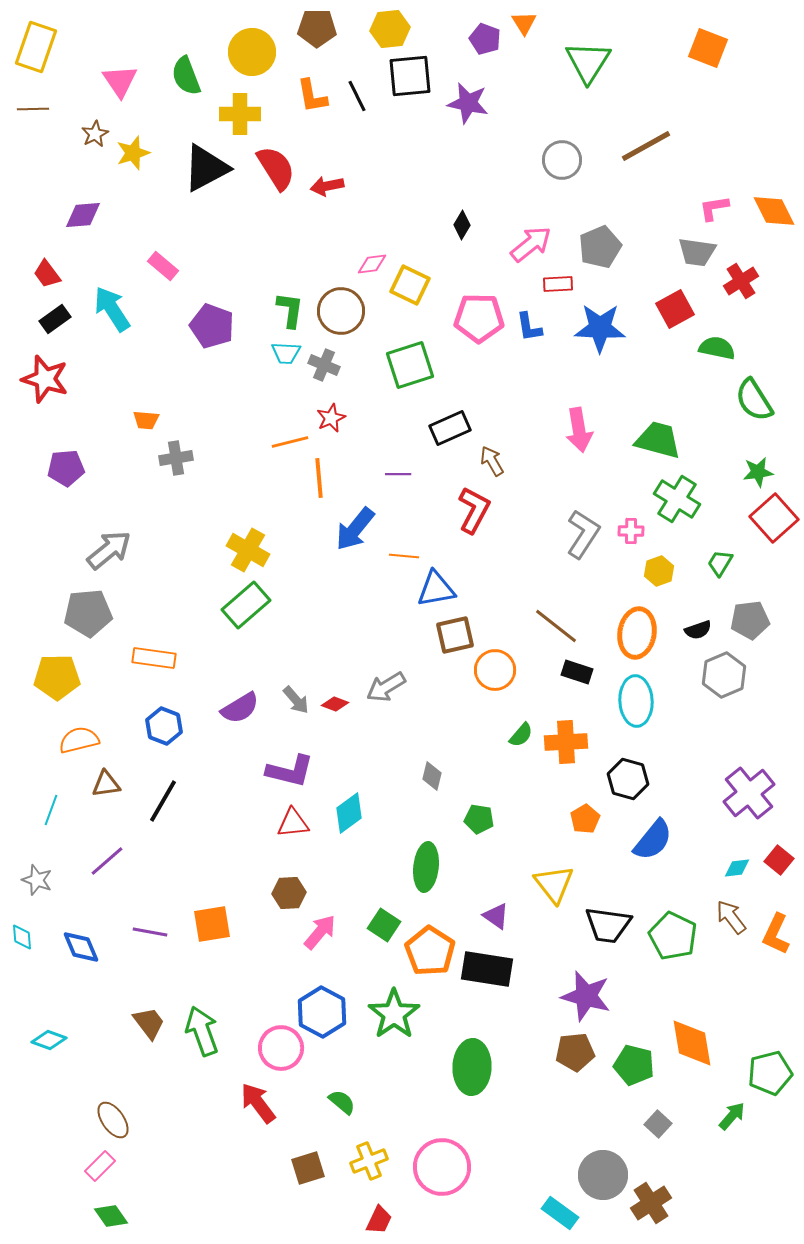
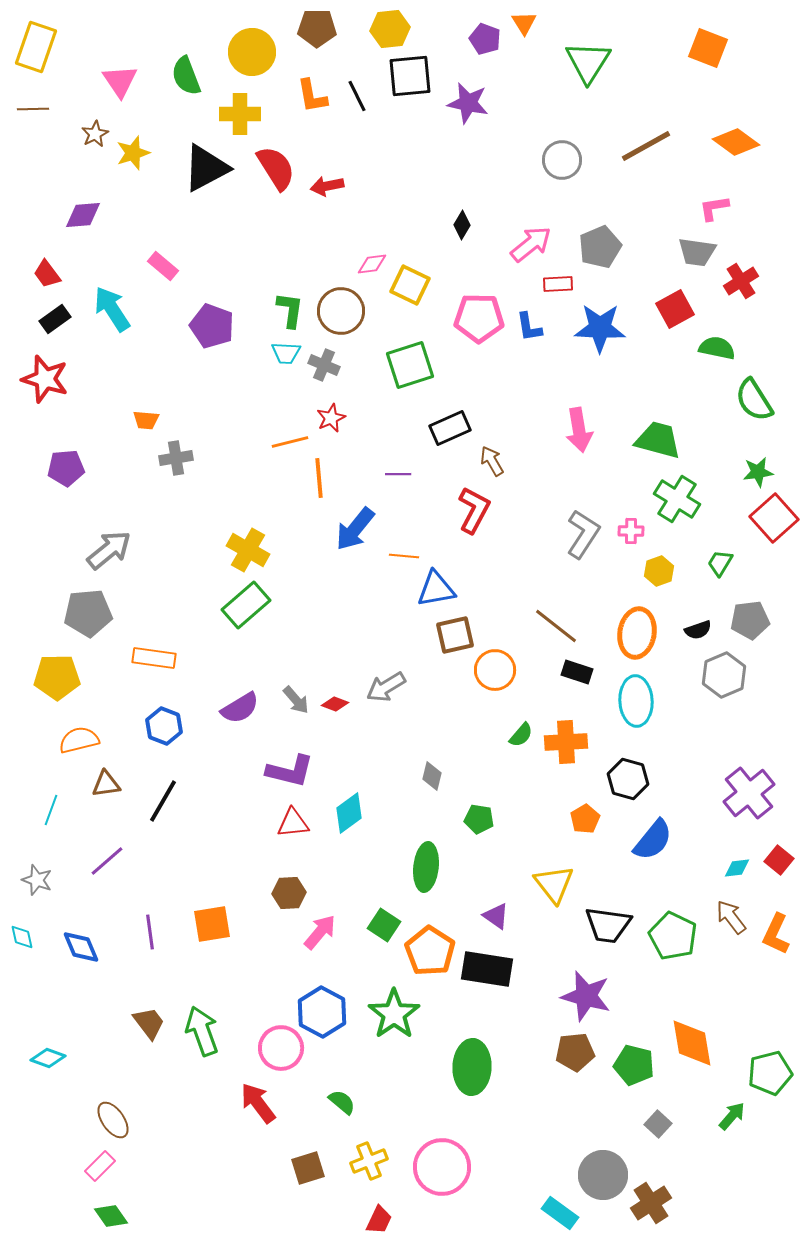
orange diamond at (774, 211): moved 38 px left, 69 px up; rotated 27 degrees counterclockwise
purple line at (150, 932): rotated 72 degrees clockwise
cyan diamond at (22, 937): rotated 8 degrees counterclockwise
cyan diamond at (49, 1040): moved 1 px left, 18 px down
